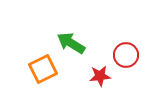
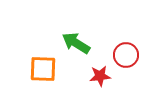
green arrow: moved 5 px right
orange square: rotated 28 degrees clockwise
